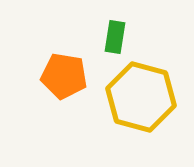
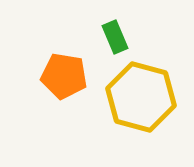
green rectangle: rotated 32 degrees counterclockwise
